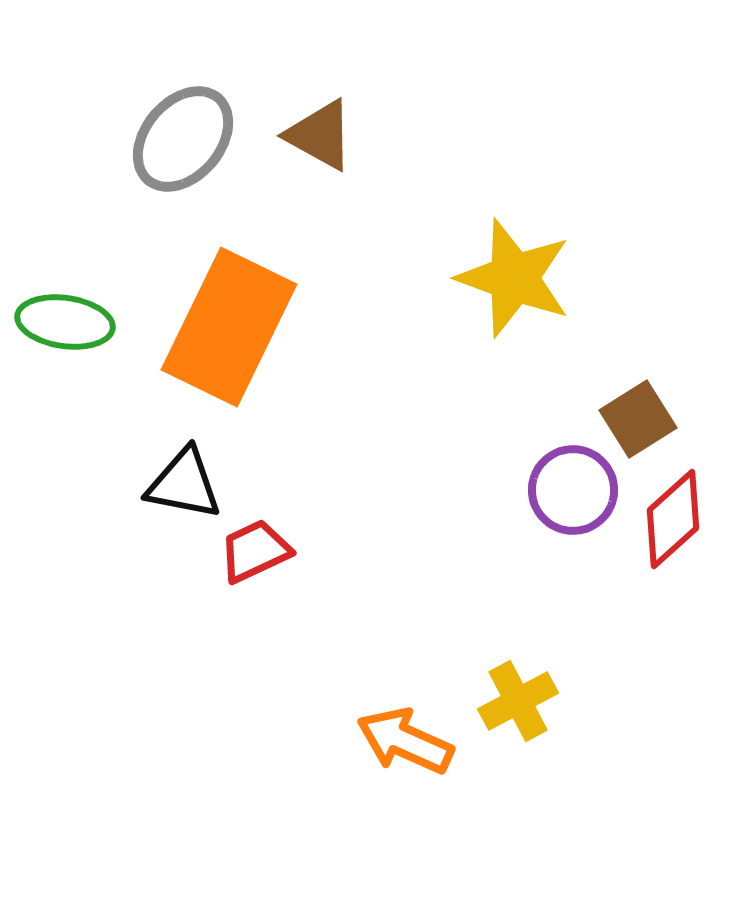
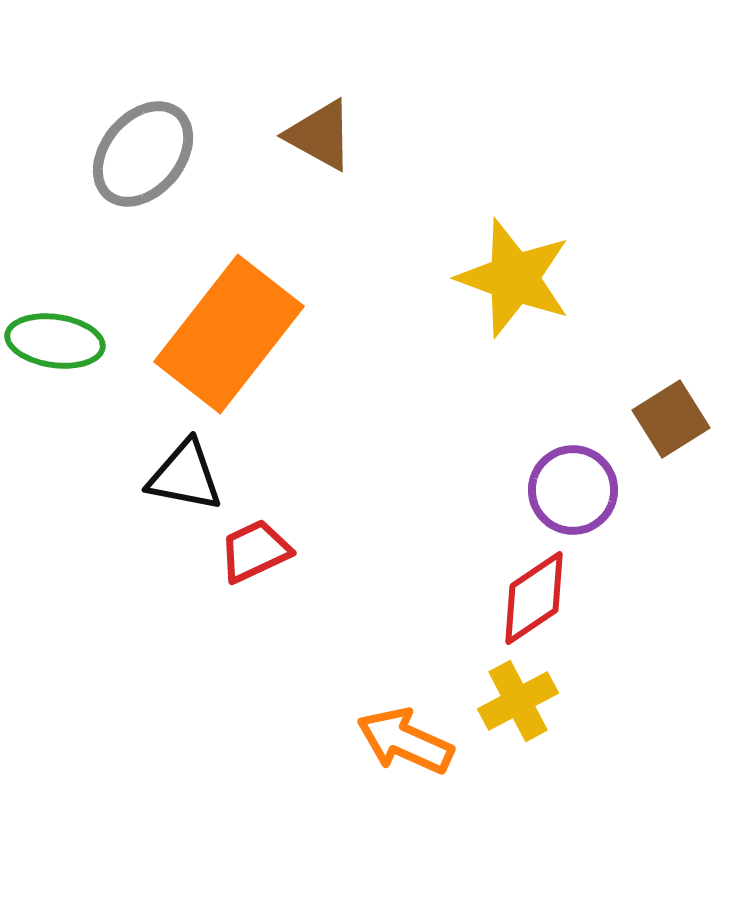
gray ellipse: moved 40 px left, 15 px down
green ellipse: moved 10 px left, 19 px down
orange rectangle: moved 7 px down; rotated 12 degrees clockwise
brown square: moved 33 px right
black triangle: moved 1 px right, 8 px up
red diamond: moved 139 px left, 79 px down; rotated 8 degrees clockwise
